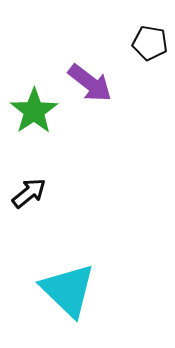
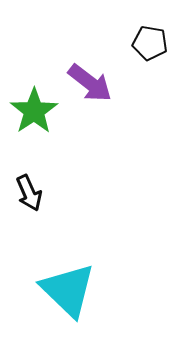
black arrow: rotated 105 degrees clockwise
